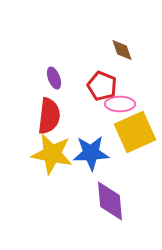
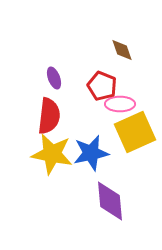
blue star: rotated 9 degrees counterclockwise
